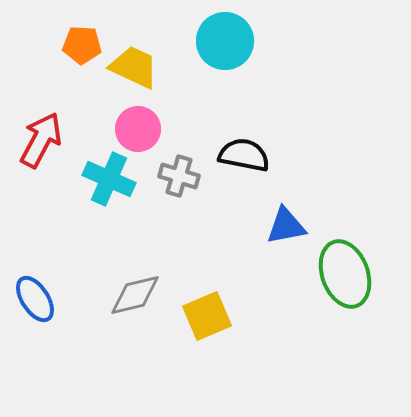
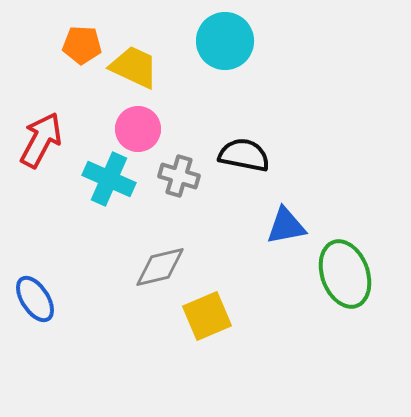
gray diamond: moved 25 px right, 28 px up
